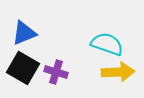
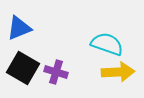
blue triangle: moved 5 px left, 5 px up
